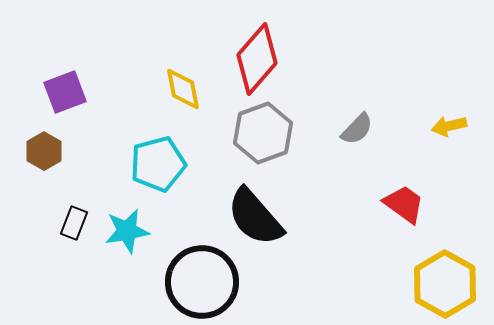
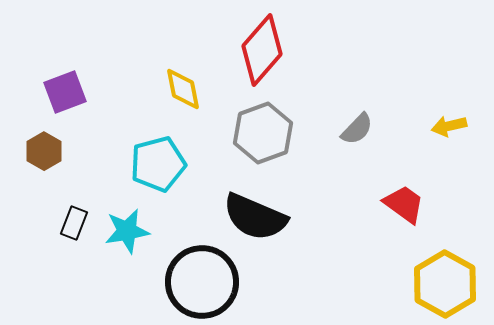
red diamond: moved 5 px right, 9 px up
black semicircle: rotated 26 degrees counterclockwise
